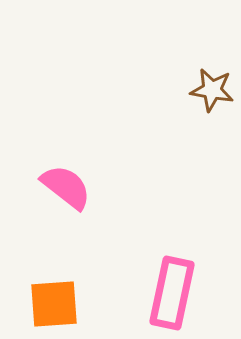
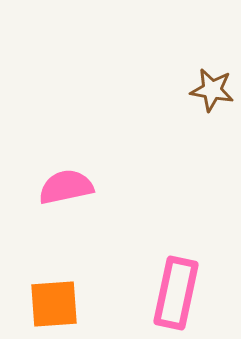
pink semicircle: rotated 50 degrees counterclockwise
pink rectangle: moved 4 px right
